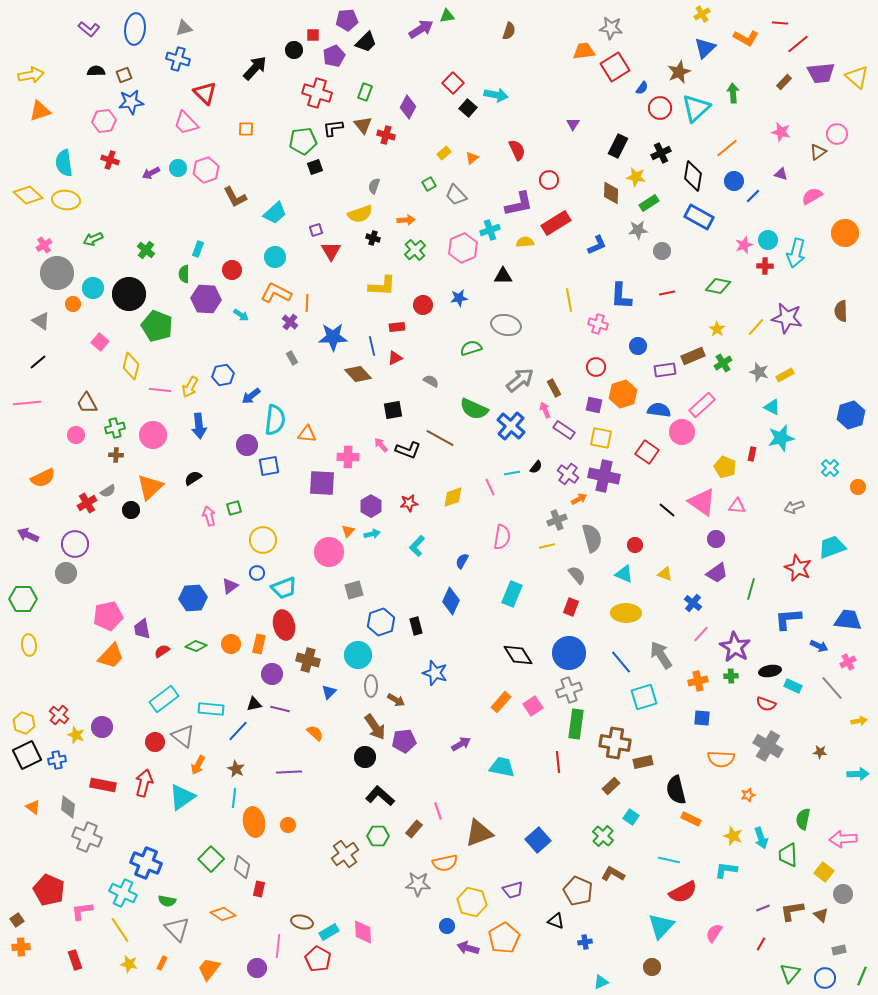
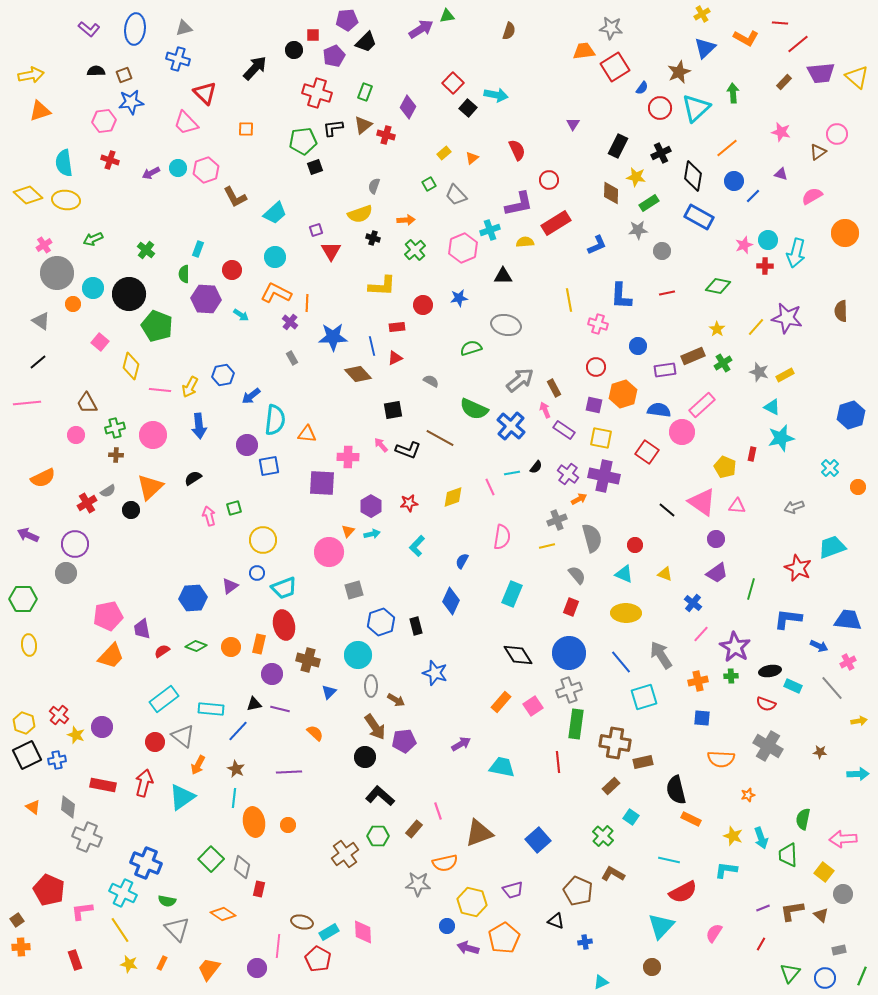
brown triangle at (363, 125): rotated 30 degrees clockwise
blue L-shape at (788, 619): rotated 12 degrees clockwise
orange circle at (231, 644): moved 3 px down
